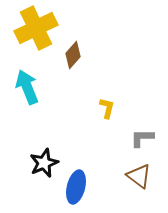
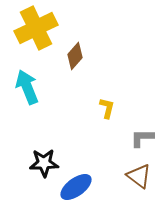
brown diamond: moved 2 px right, 1 px down
black star: rotated 20 degrees clockwise
blue ellipse: rotated 40 degrees clockwise
